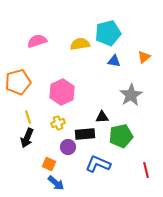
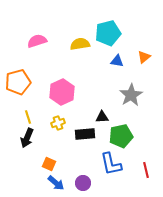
blue triangle: moved 3 px right
purple circle: moved 15 px right, 36 px down
blue L-shape: moved 13 px right; rotated 125 degrees counterclockwise
